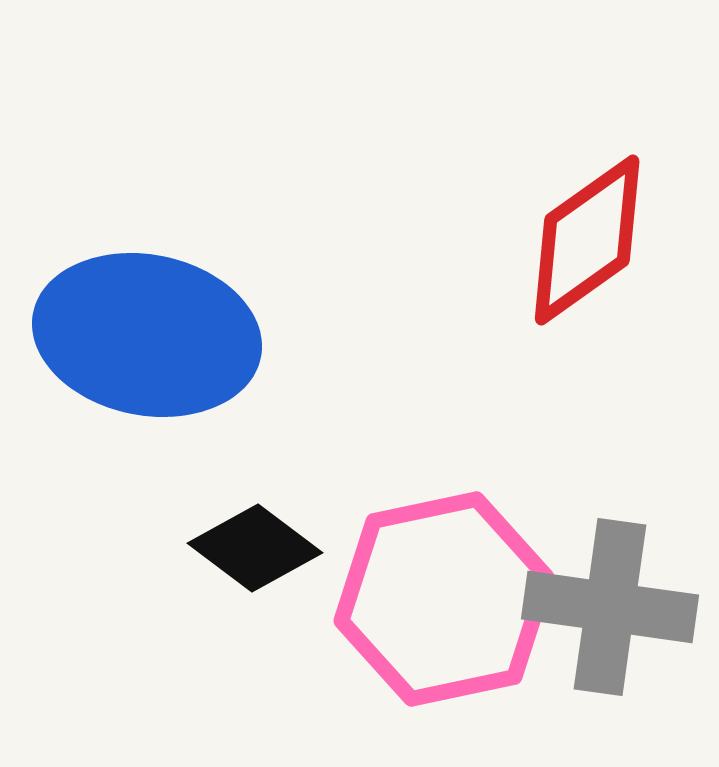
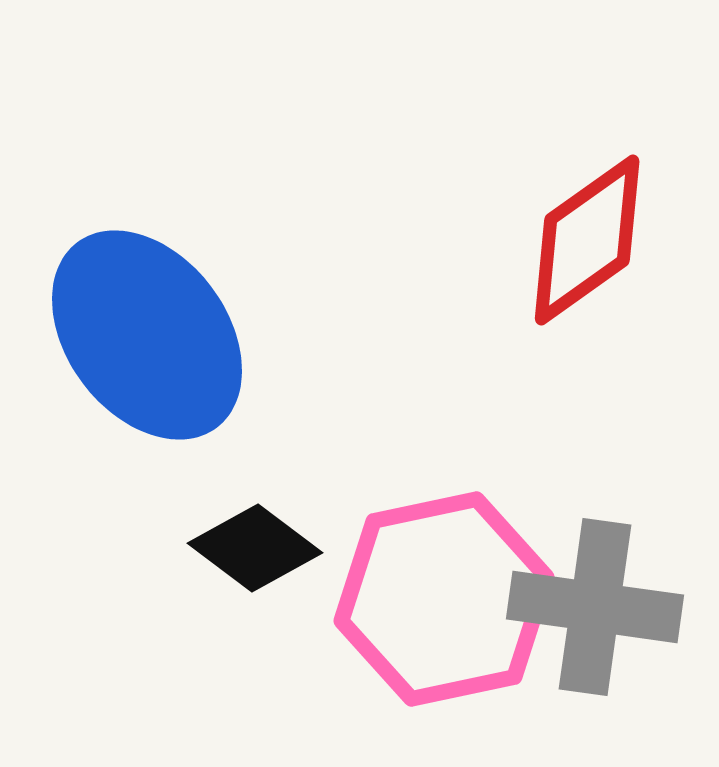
blue ellipse: rotated 42 degrees clockwise
gray cross: moved 15 px left
